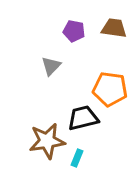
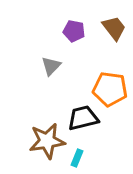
brown trapezoid: rotated 44 degrees clockwise
